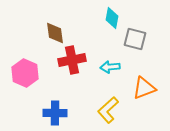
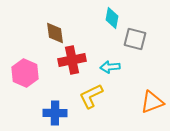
orange triangle: moved 8 px right, 14 px down
yellow L-shape: moved 17 px left, 14 px up; rotated 16 degrees clockwise
